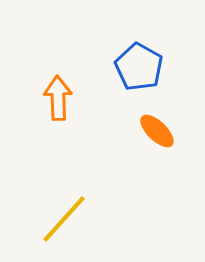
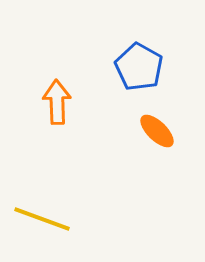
orange arrow: moved 1 px left, 4 px down
yellow line: moved 22 px left; rotated 68 degrees clockwise
